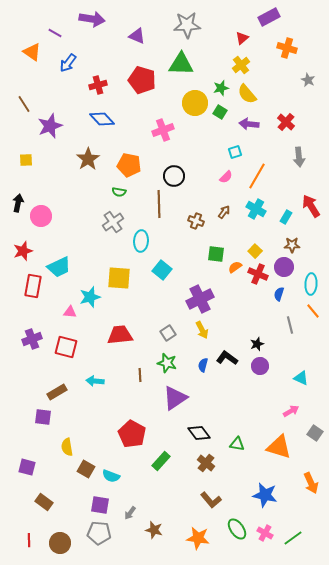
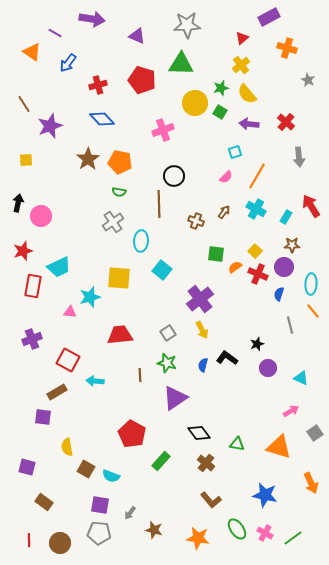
orange pentagon at (129, 165): moved 9 px left, 3 px up
purple cross at (200, 299): rotated 12 degrees counterclockwise
red square at (66, 347): moved 2 px right, 13 px down; rotated 15 degrees clockwise
purple circle at (260, 366): moved 8 px right, 2 px down
gray square at (315, 433): rotated 21 degrees clockwise
